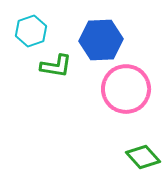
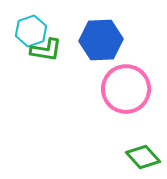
green L-shape: moved 10 px left, 16 px up
